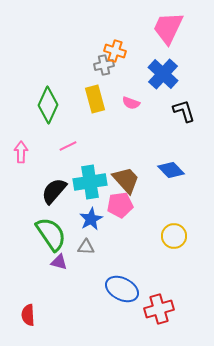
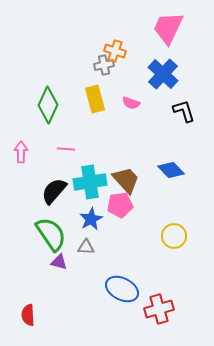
pink line: moved 2 px left, 3 px down; rotated 30 degrees clockwise
